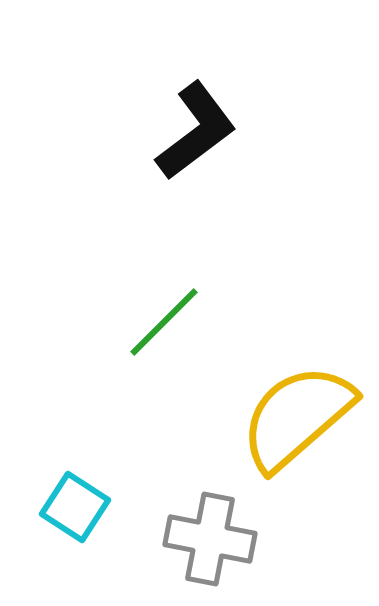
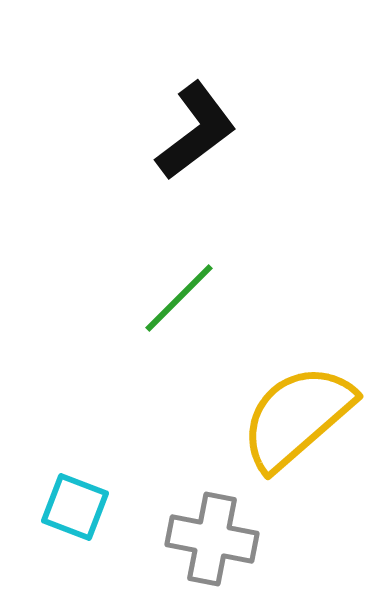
green line: moved 15 px right, 24 px up
cyan square: rotated 12 degrees counterclockwise
gray cross: moved 2 px right
